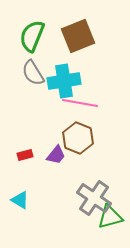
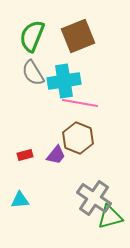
cyan triangle: rotated 36 degrees counterclockwise
